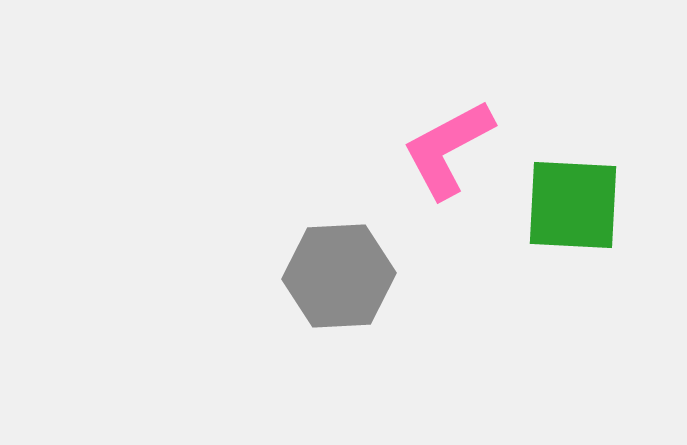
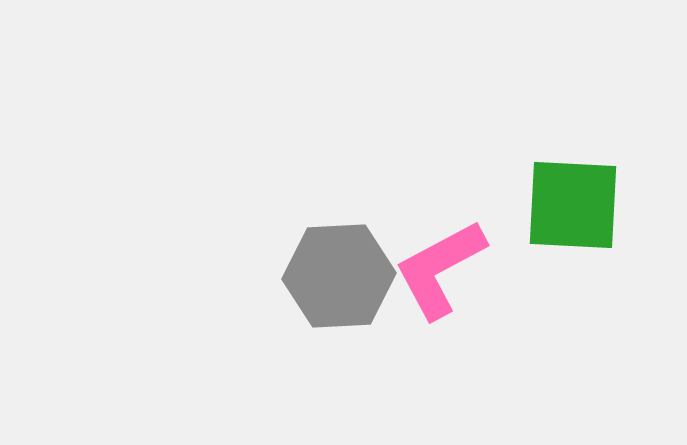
pink L-shape: moved 8 px left, 120 px down
